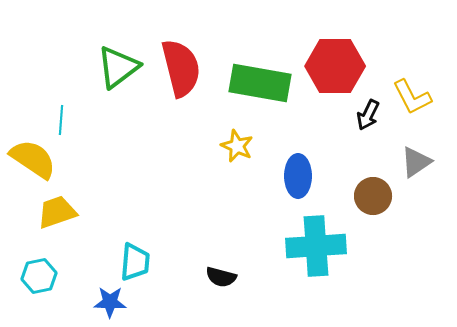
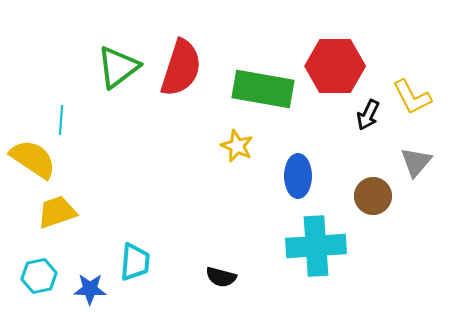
red semicircle: rotated 32 degrees clockwise
green rectangle: moved 3 px right, 6 px down
gray triangle: rotated 16 degrees counterclockwise
blue star: moved 20 px left, 13 px up
